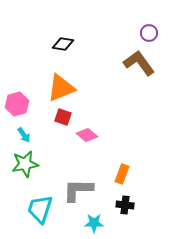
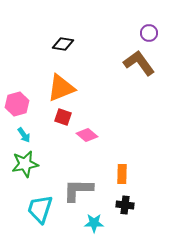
orange rectangle: rotated 18 degrees counterclockwise
